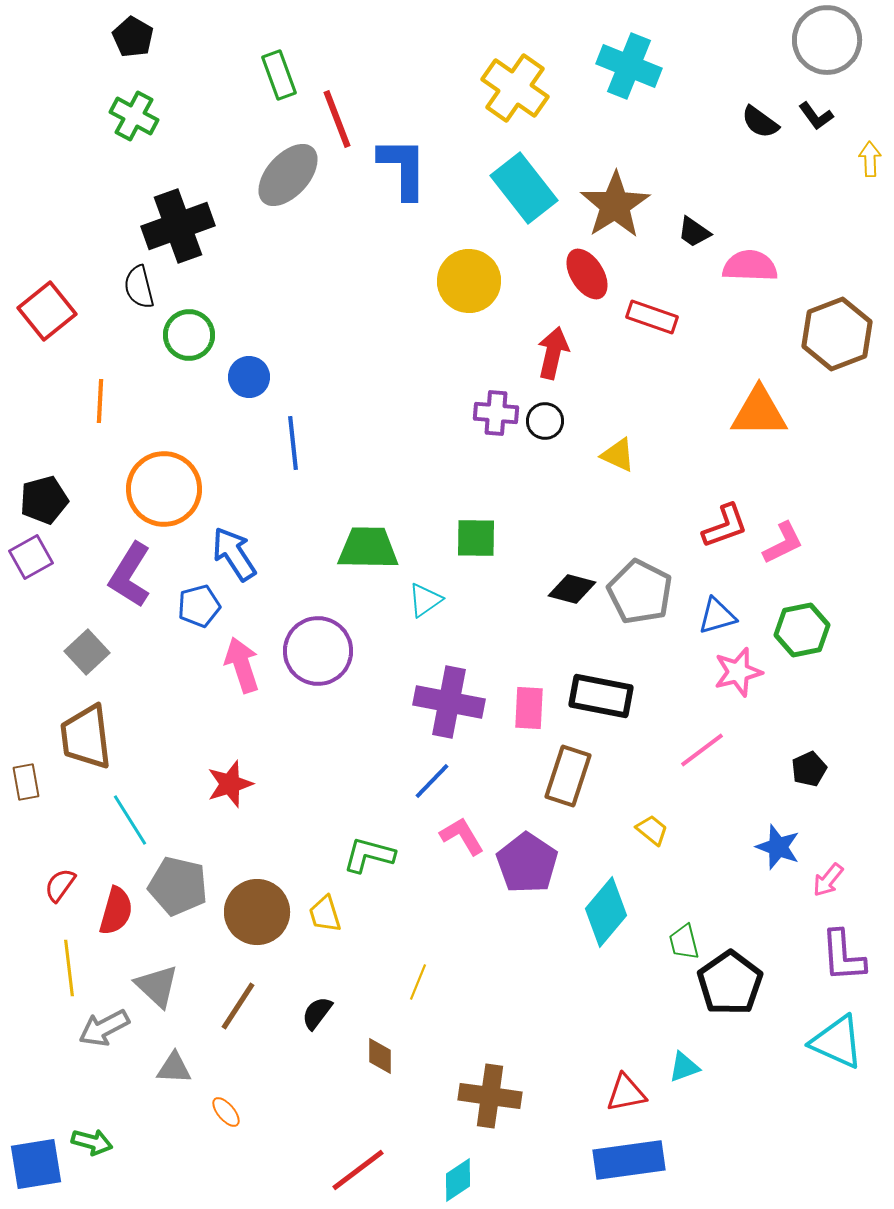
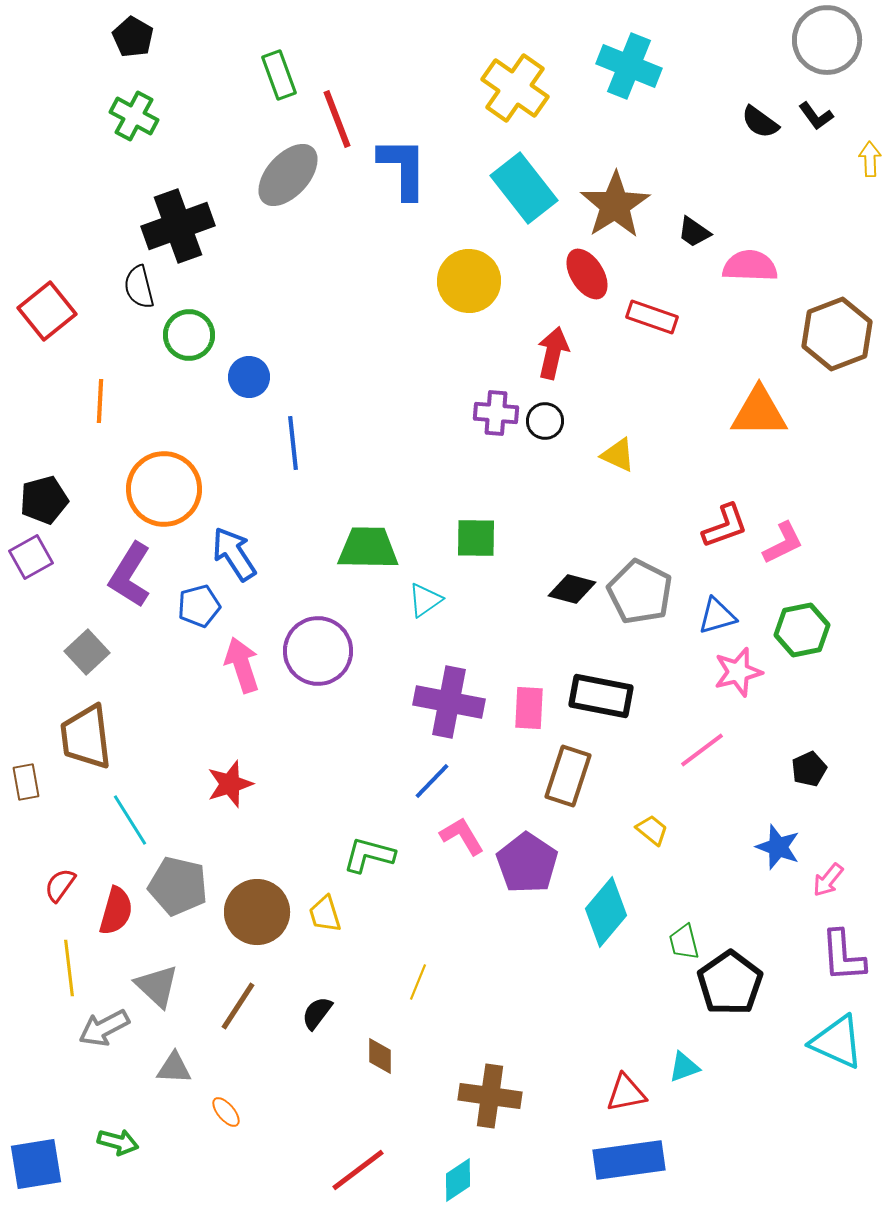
green arrow at (92, 1142): moved 26 px right
